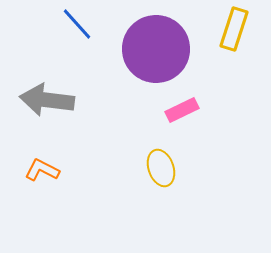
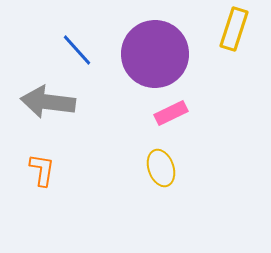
blue line: moved 26 px down
purple circle: moved 1 px left, 5 px down
gray arrow: moved 1 px right, 2 px down
pink rectangle: moved 11 px left, 3 px down
orange L-shape: rotated 72 degrees clockwise
